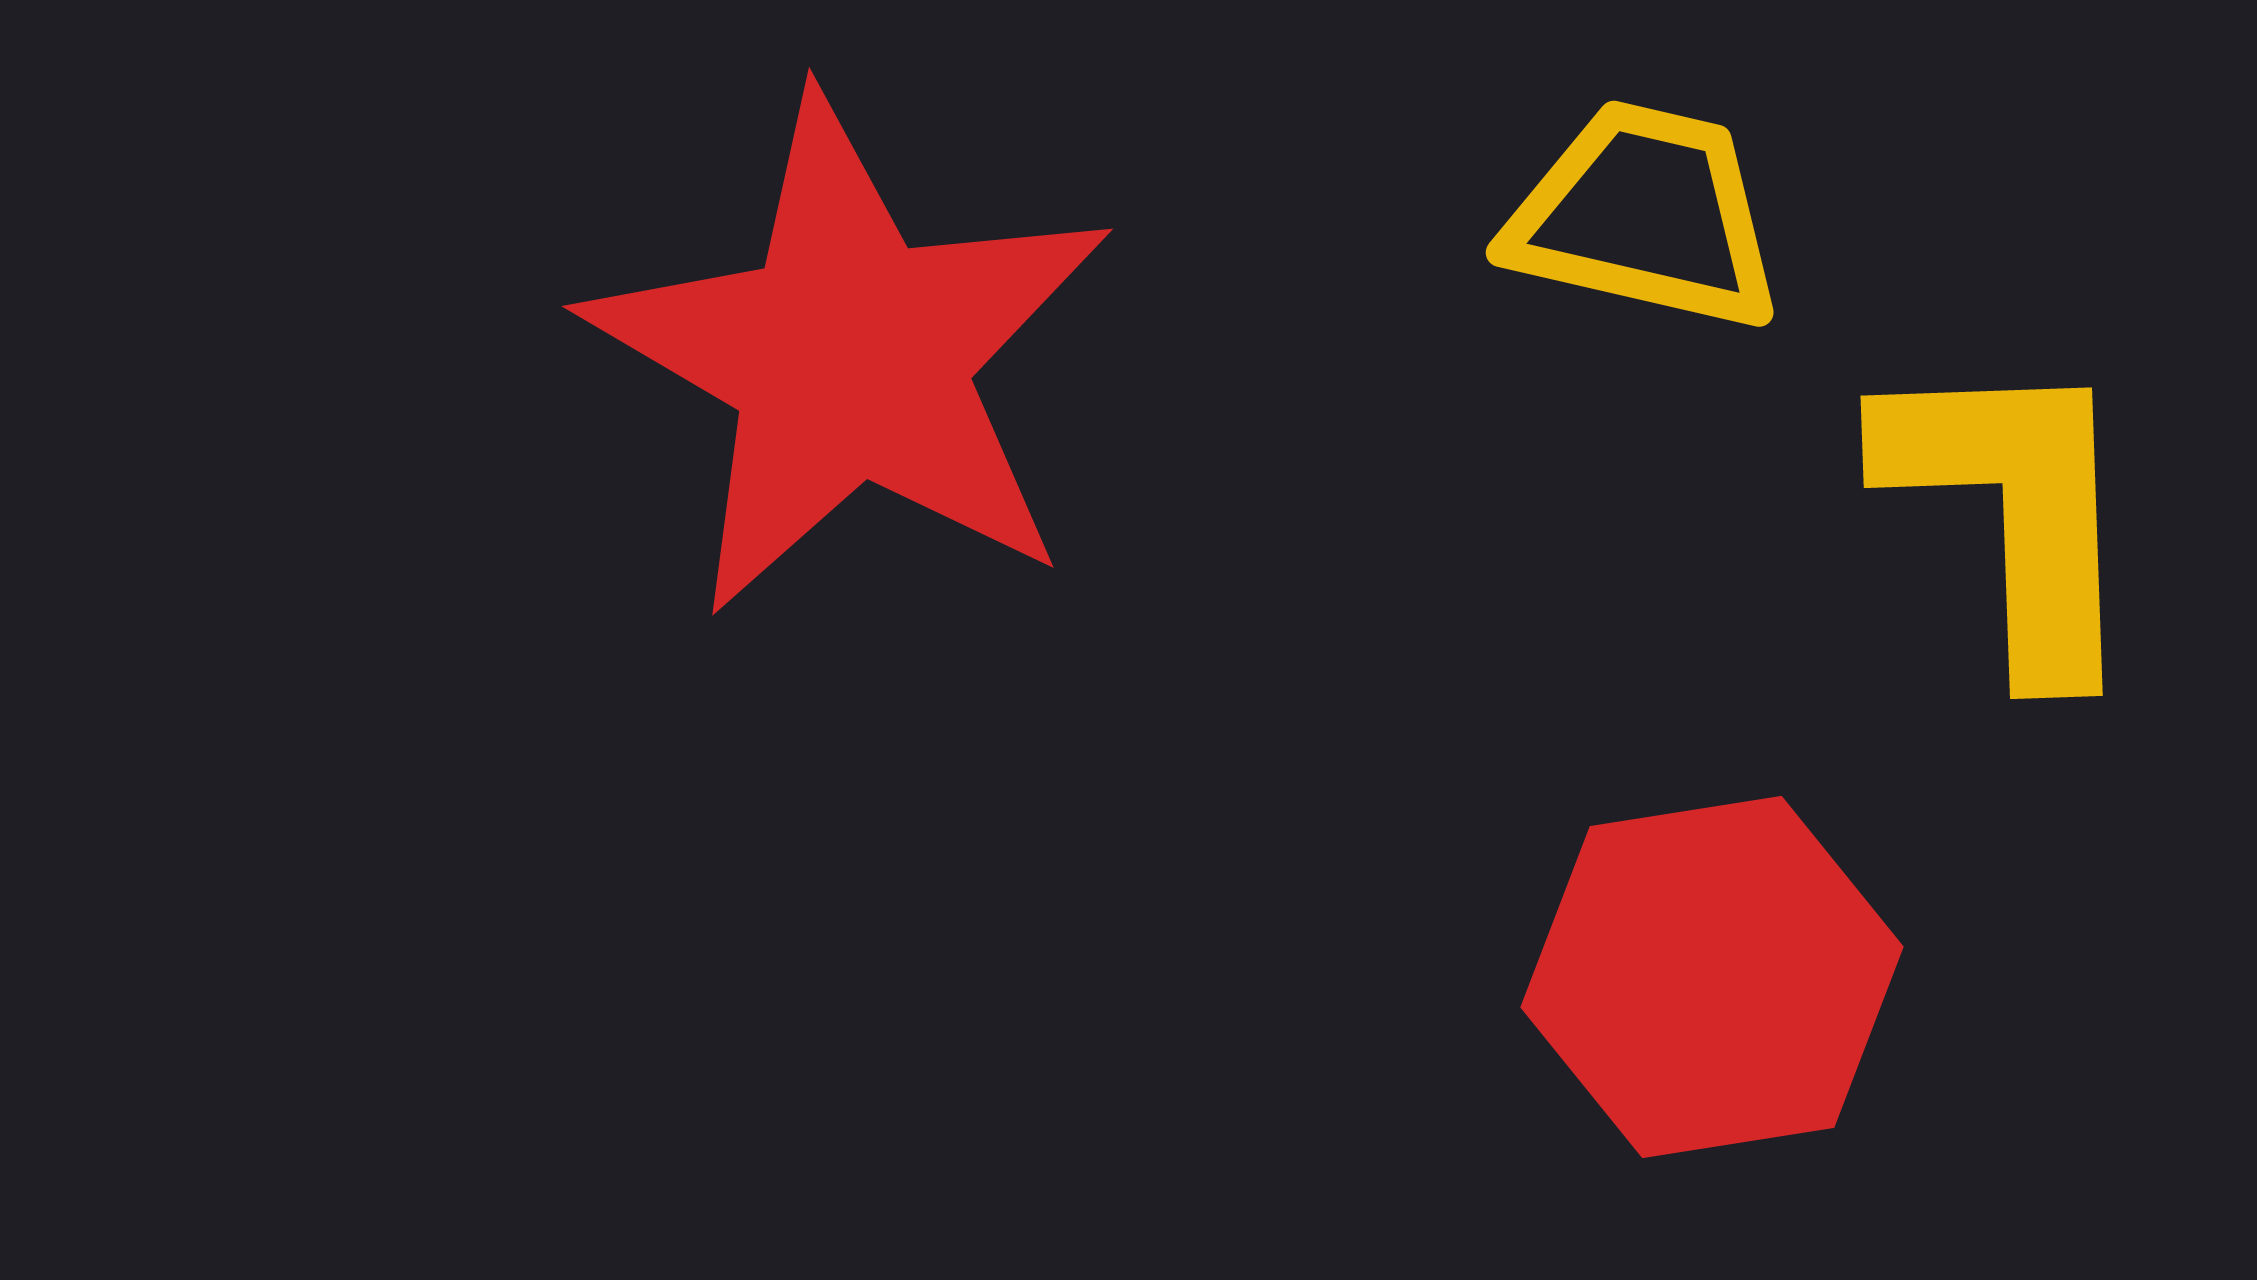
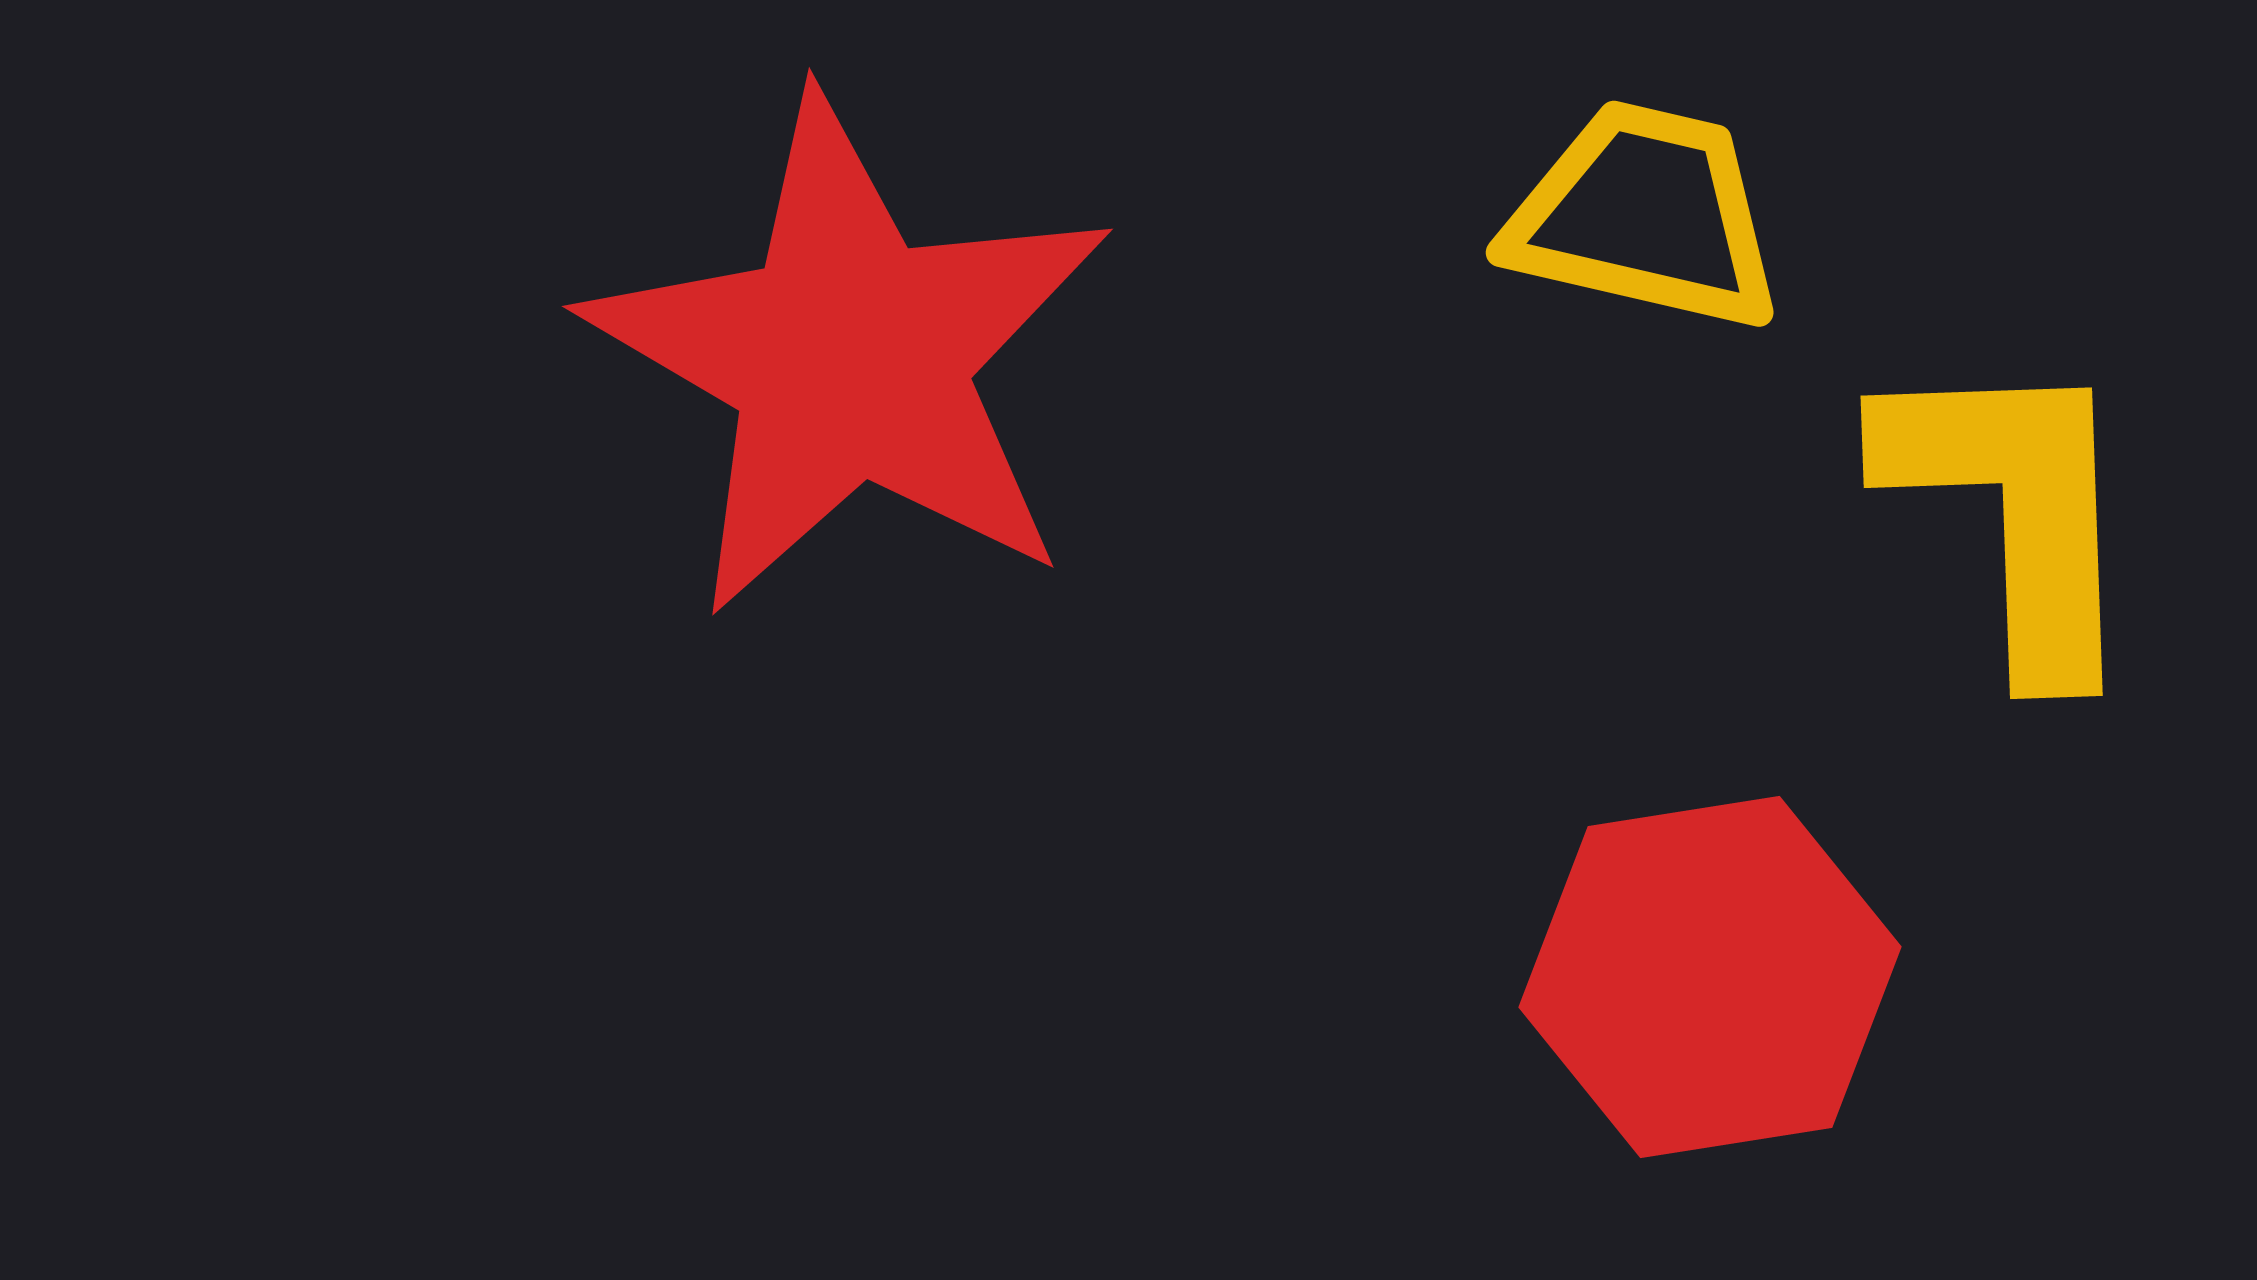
red hexagon: moved 2 px left
